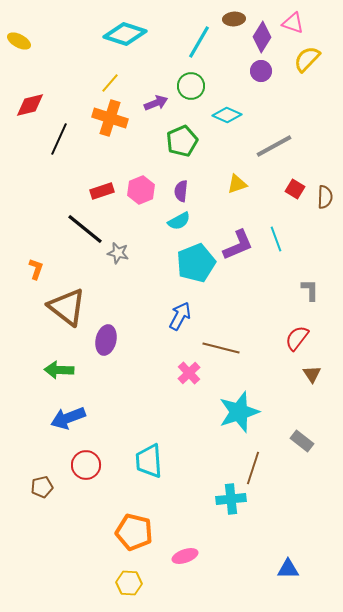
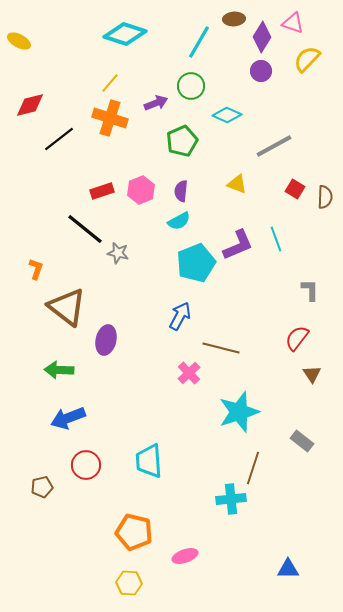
black line at (59, 139): rotated 28 degrees clockwise
yellow triangle at (237, 184): rotated 40 degrees clockwise
